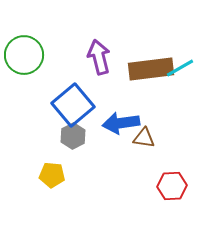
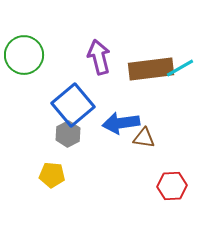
gray hexagon: moved 5 px left, 2 px up
